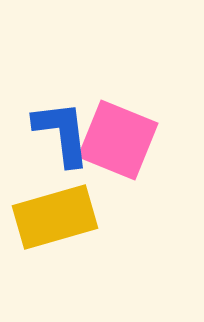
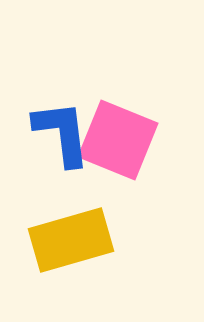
yellow rectangle: moved 16 px right, 23 px down
